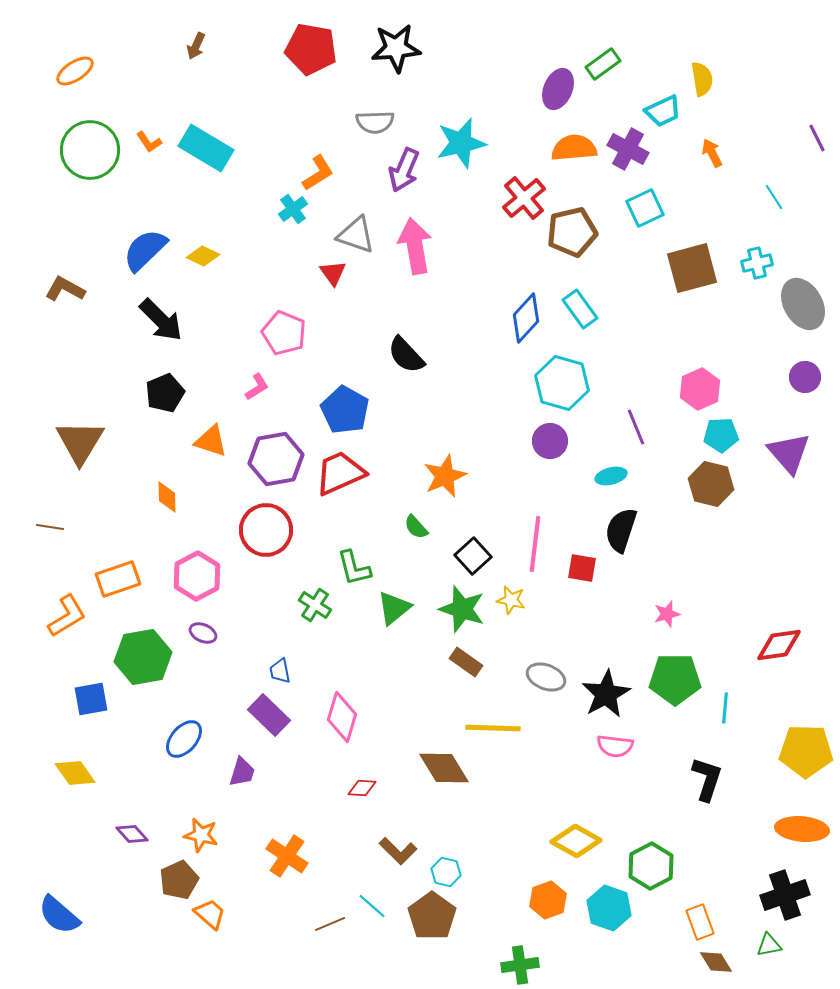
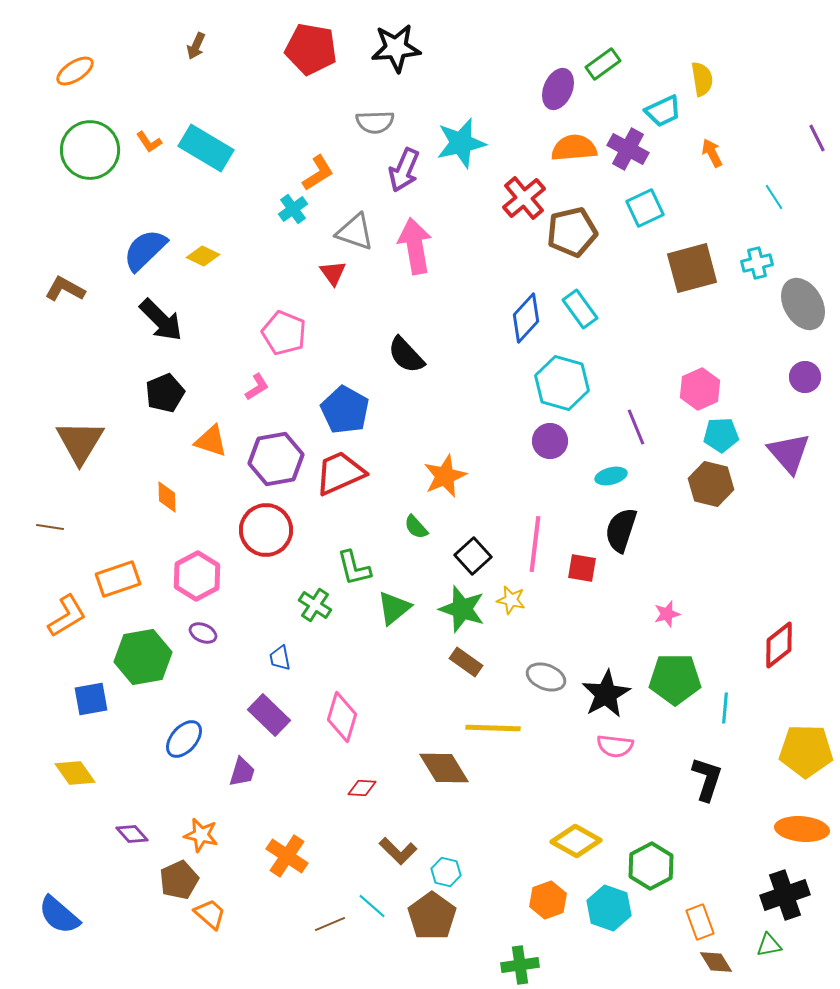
gray triangle at (356, 235): moved 1 px left, 3 px up
red diamond at (779, 645): rotated 30 degrees counterclockwise
blue trapezoid at (280, 671): moved 13 px up
